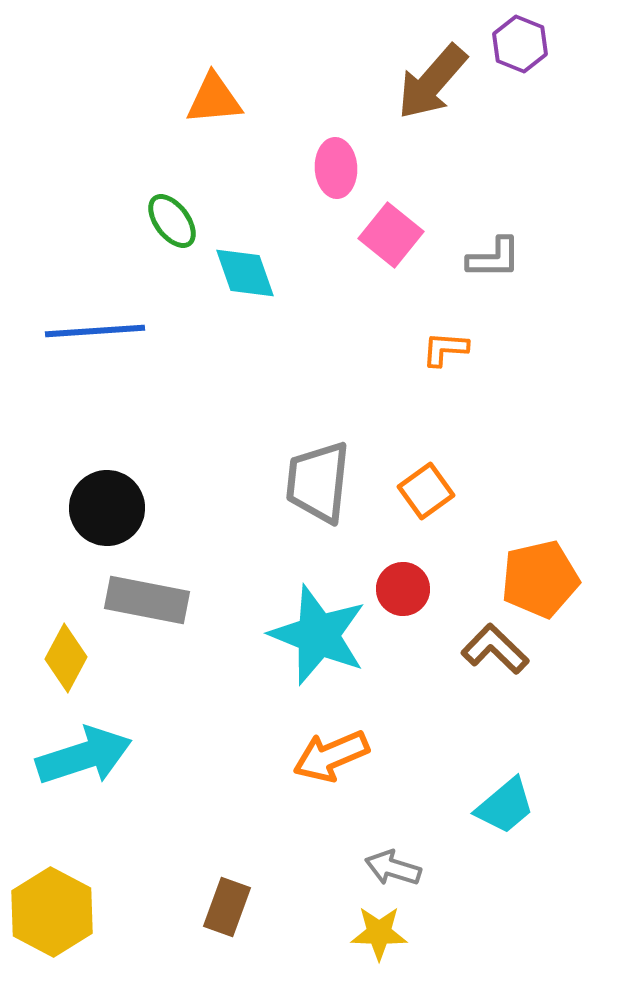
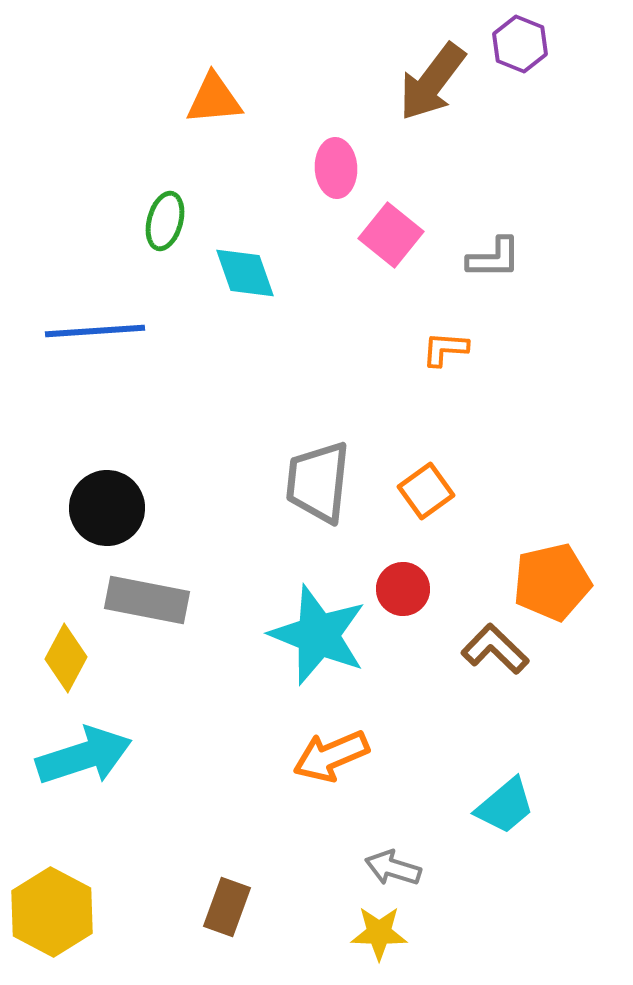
brown arrow: rotated 4 degrees counterclockwise
green ellipse: moved 7 px left; rotated 52 degrees clockwise
orange pentagon: moved 12 px right, 3 px down
